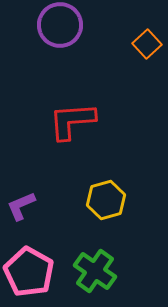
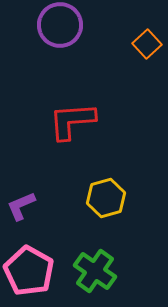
yellow hexagon: moved 2 px up
pink pentagon: moved 1 px up
